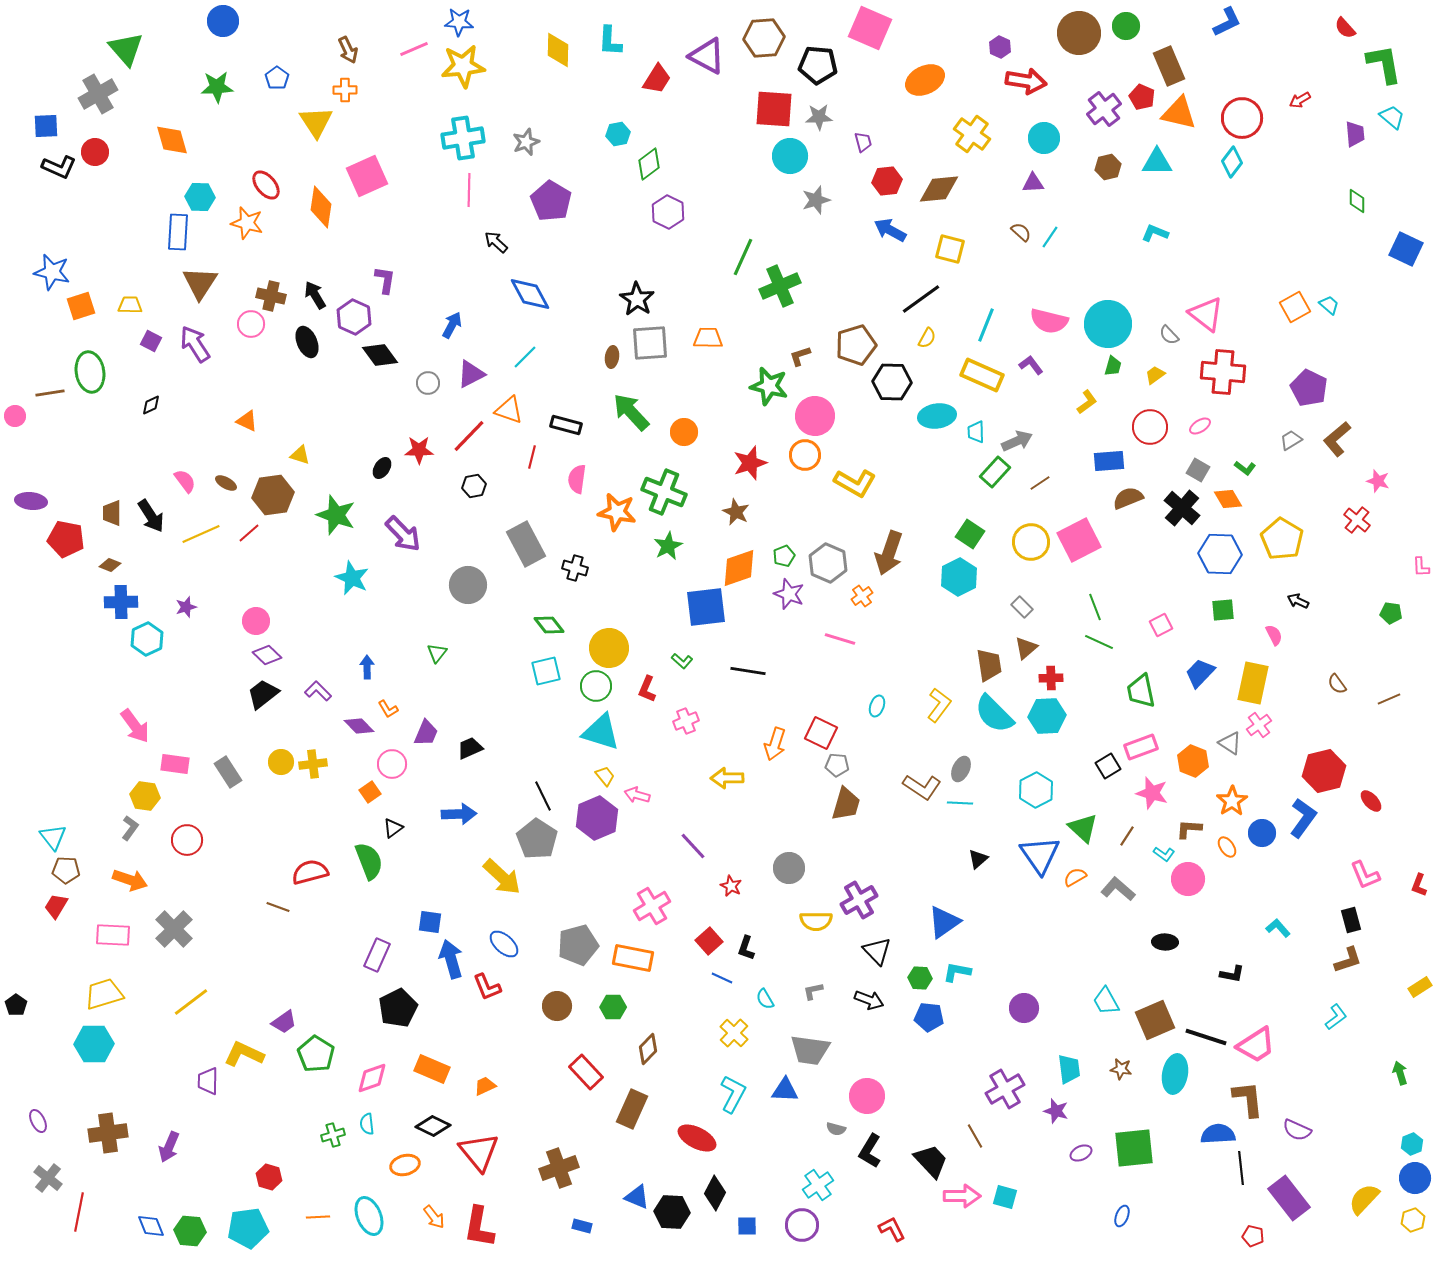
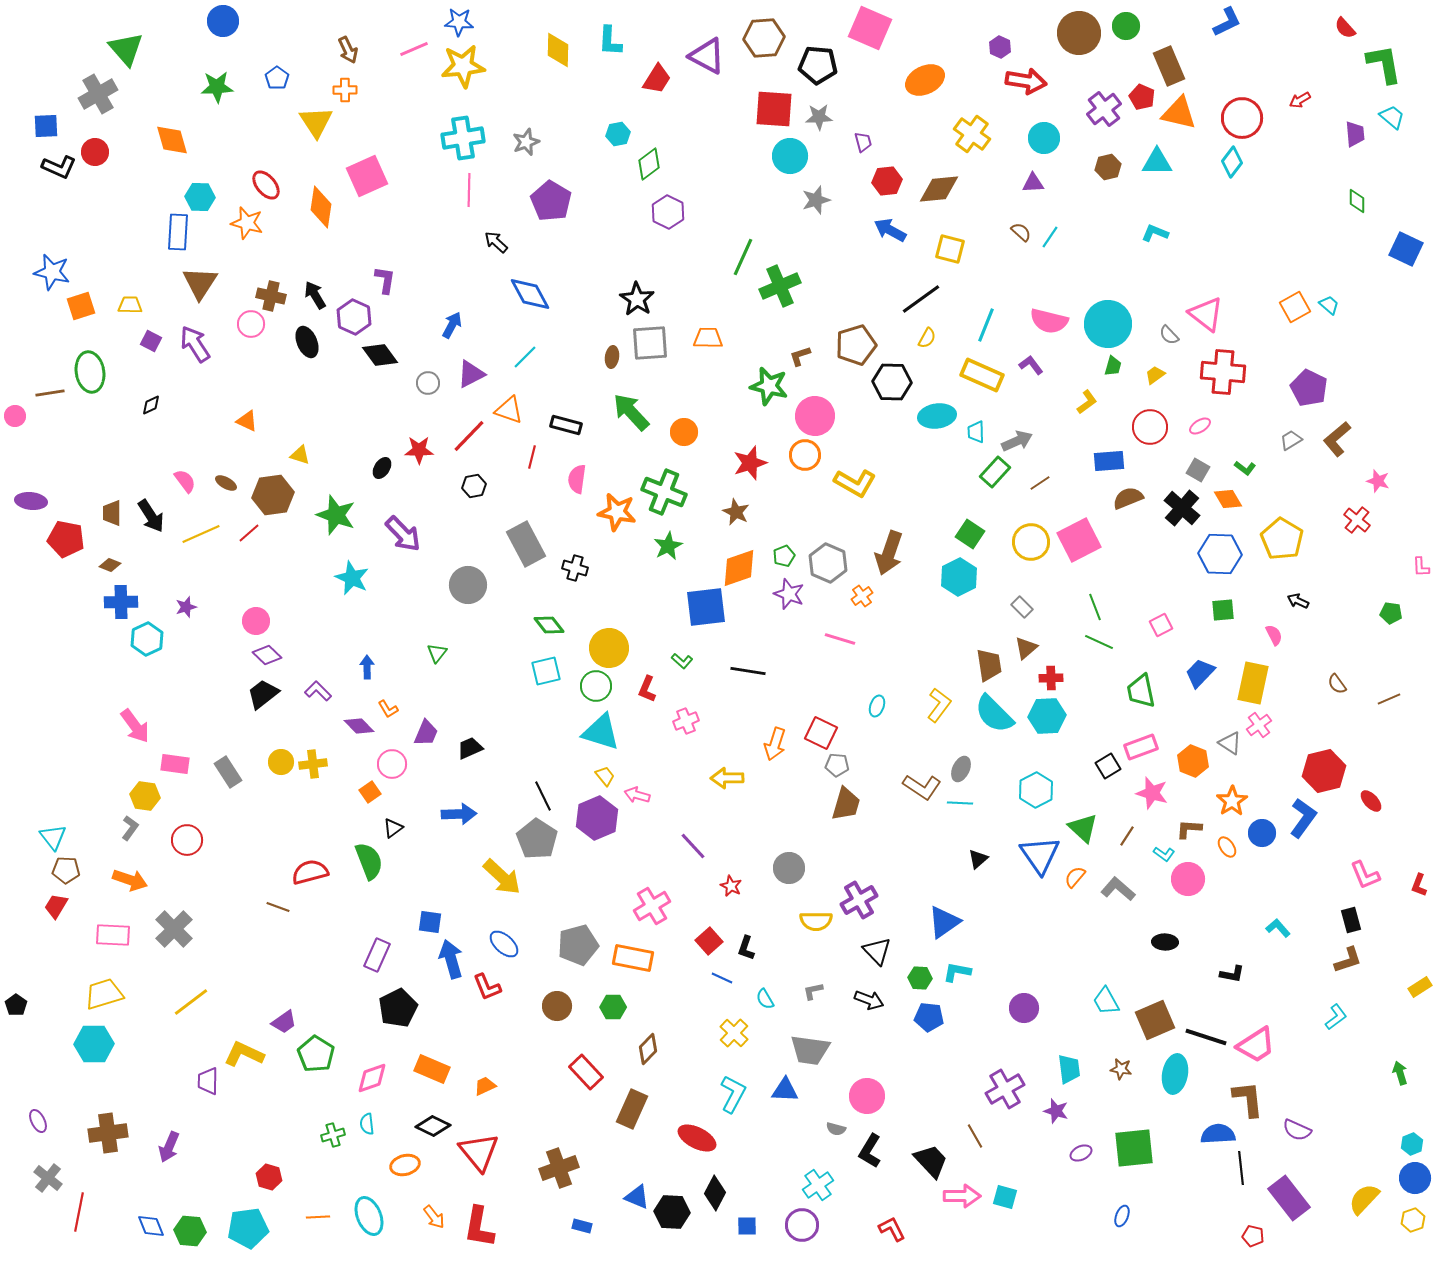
orange semicircle at (1075, 877): rotated 20 degrees counterclockwise
